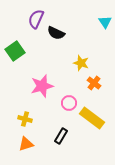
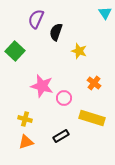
cyan triangle: moved 9 px up
black semicircle: moved 1 px up; rotated 84 degrees clockwise
green square: rotated 12 degrees counterclockwise
yellow star: moved 2 px left, 12 px up
pink star: rotated 30 degrees clockwise
pink circle: moved 5 px left, 5 px up
yellow rectangle: rotated 20 degrees counterclockwise
black rectangle: rotated 28 degrees clockwise
orange triangle: moved 2 px up
